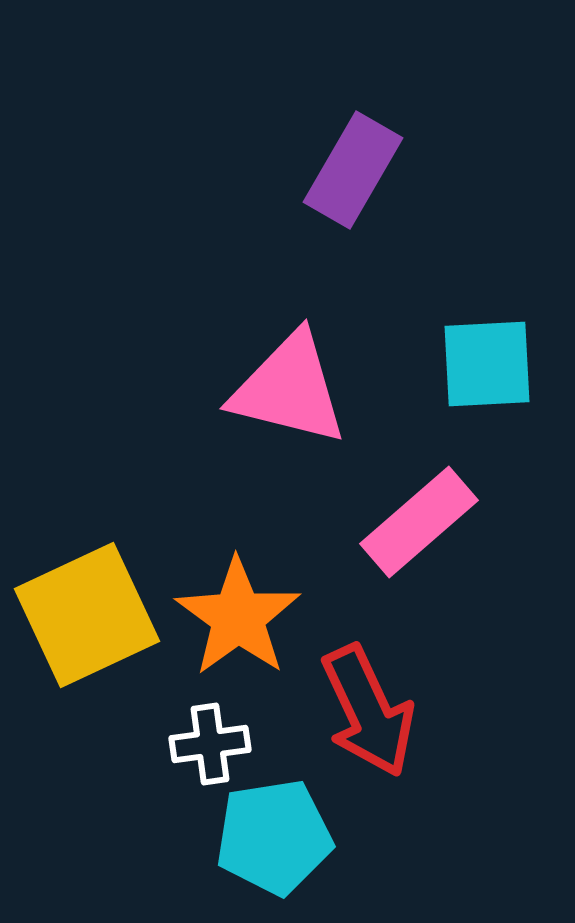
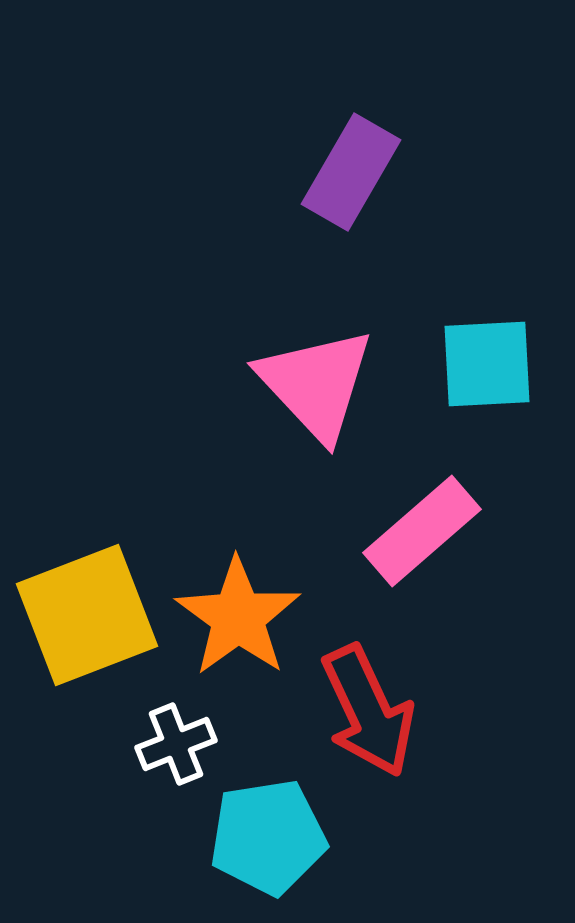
purple rectangle: moved 2 px left, 2 px down
pink triangle: moved 27 px right, 5 px up; rotated 33 degrees clockwise
pink rectangle: moved 3 px right, 9 px down
yellow square: rotated 4 degrees clockwise
white cross: moved 34 px left; rotated 14 degrees counterclockwise
cyan pentagon: moved 6 px left
